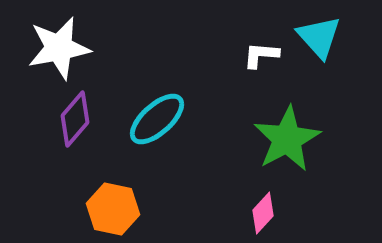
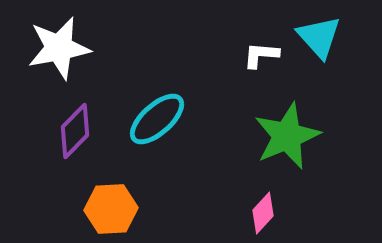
purple diamond: moved 12 px down; rotated 4 degrees clockwise
green star: moved 3 px up; rotated 6 degrees clockwise
orange hexagon: moved 2 px left; rotated 15 degrees counterclockwise
